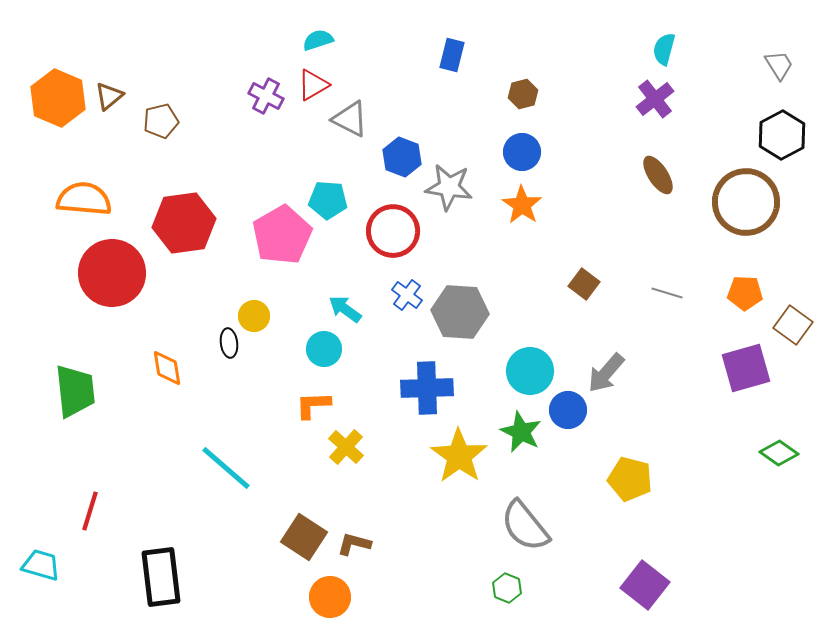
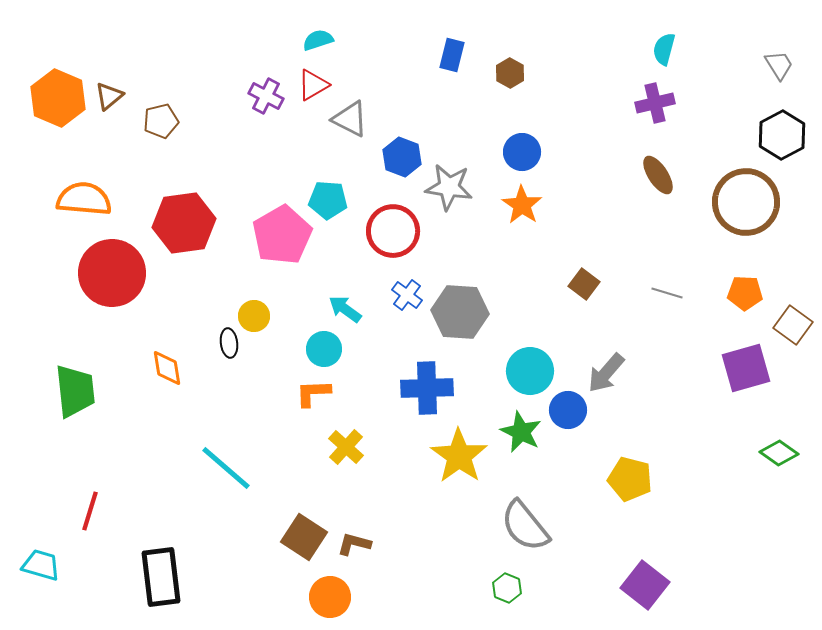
brown hexagon at (523, 94): moved 13 px left, 21 px up; rotated 16 degrees counterclockwise
purple cross at (655, 99): moved 4 px down; rotated 24 degrees clockwise
orange L-shape at (313, 405): moved 12 px up
